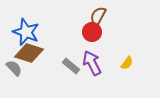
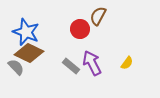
red circle: moved 12 px left, 3 px up
brown diamond: rotated 8 degrees clockwise
gray semicircle: moved 2 px right, 1 px up
